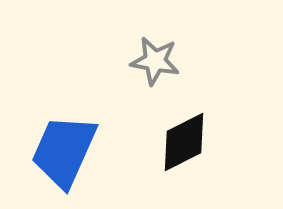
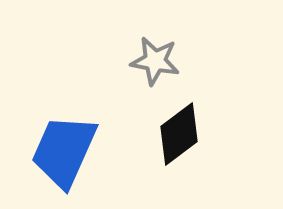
black diamond: moved 5 px left, 8 px up; rotated 10 degrees counterclockwise
